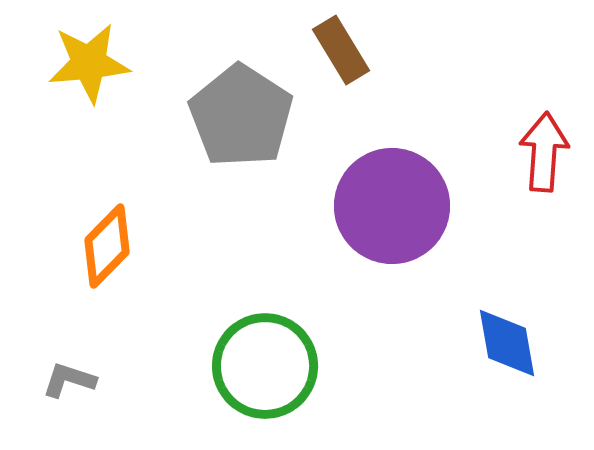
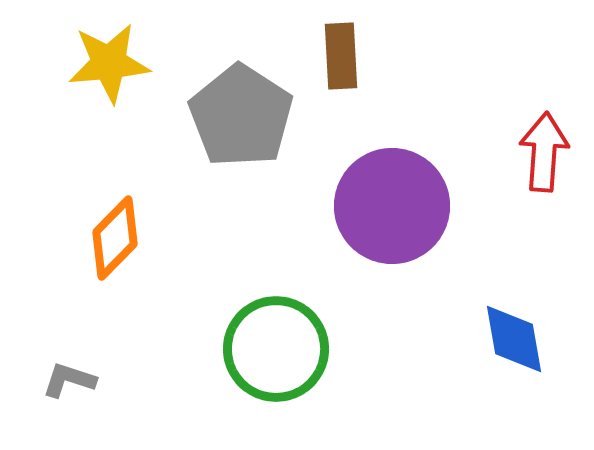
brown rectangle: moved 6 px down; rotated 28 degrees clockwise
yellow star: moved 20 px right
orange diamond: moved 8 px right, 8 px up
blue diamond: moved 7 px right, 4 px up
green circle: moved 11 px right, 17 px up
